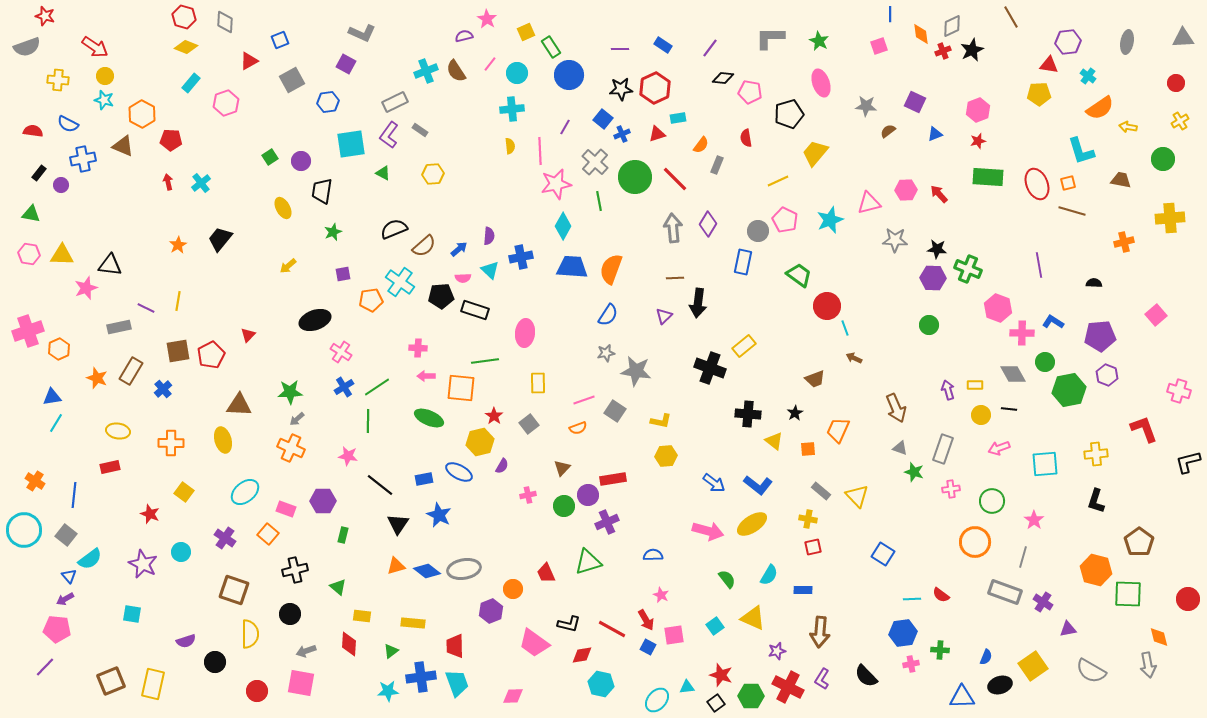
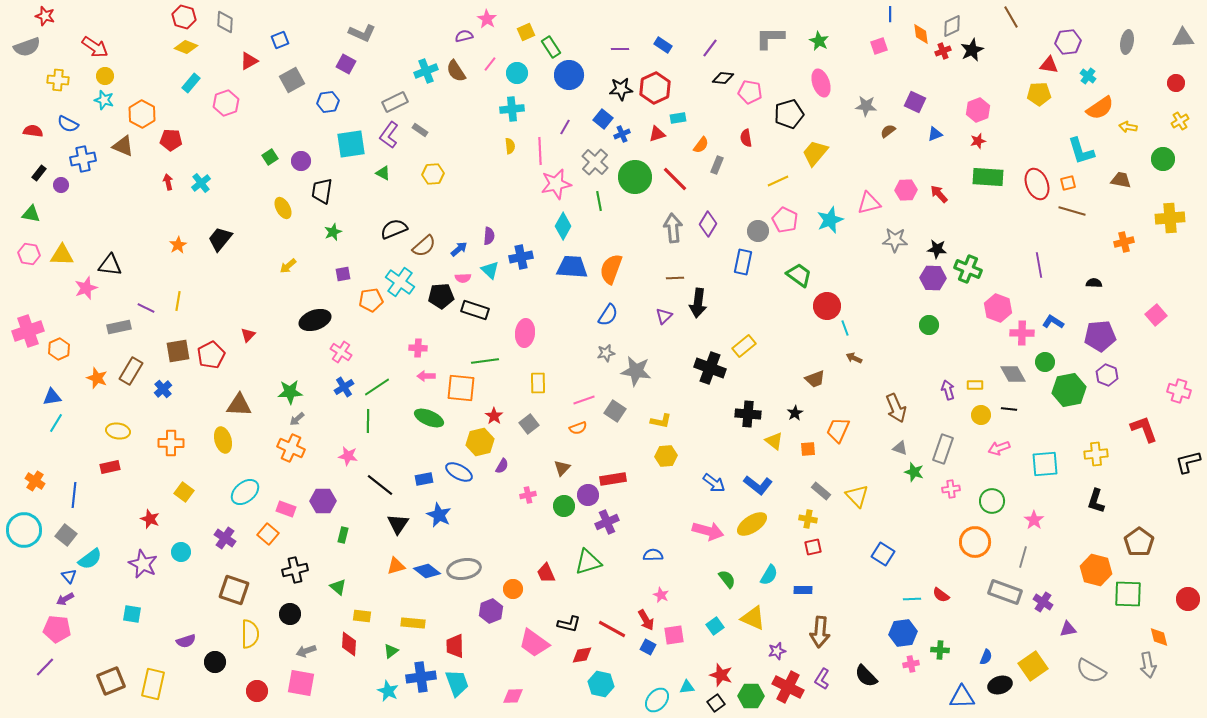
red star at (150, 514): moved 5 px down
cyan star at (388, 691): rotated 30 degrees clockwise
